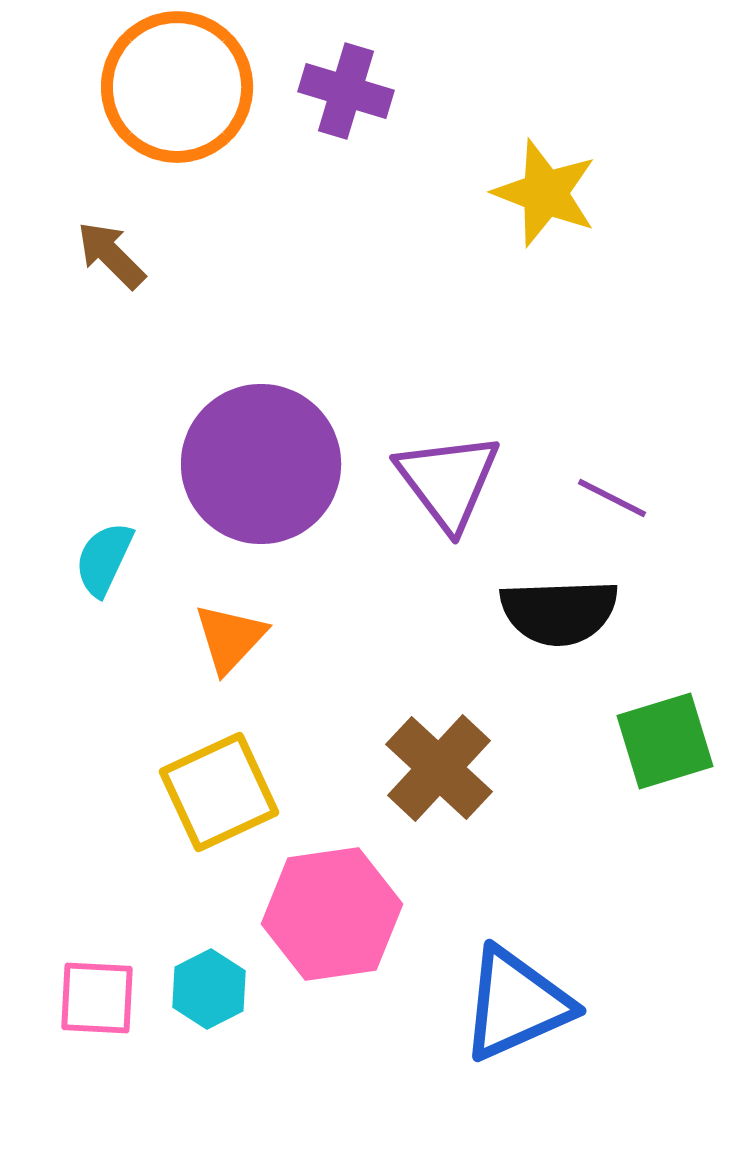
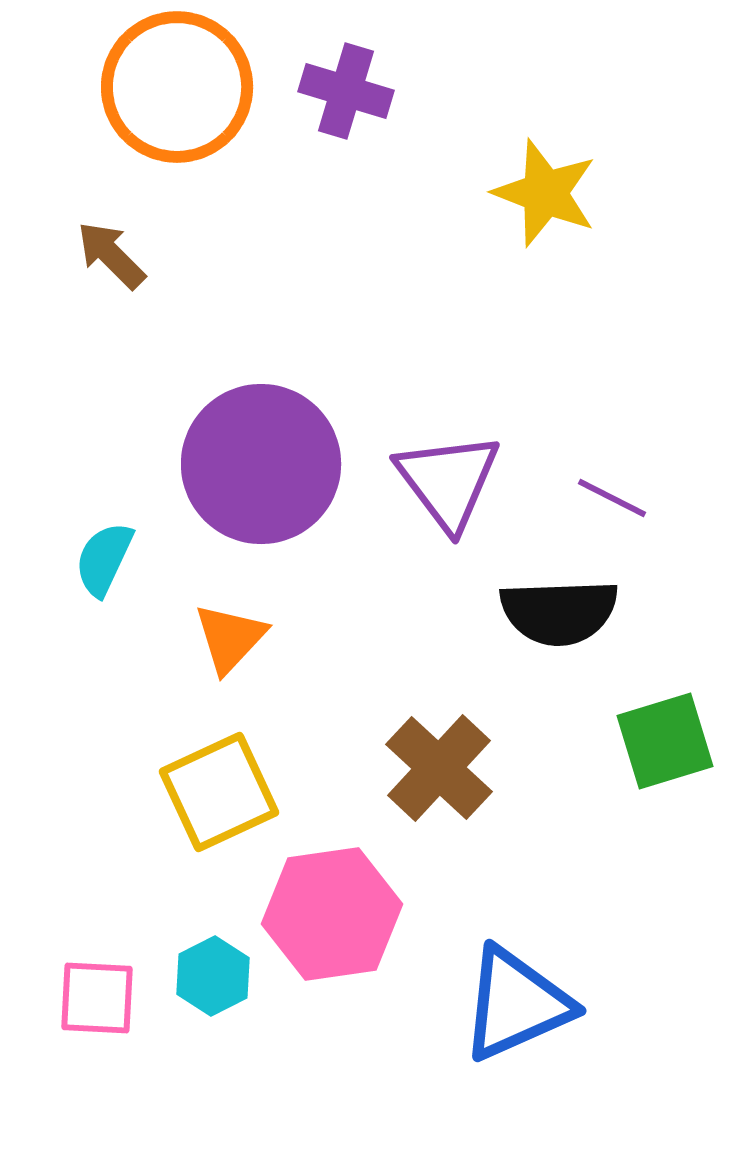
cyan hexagon: moved 4 px right, 13 px up
